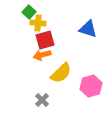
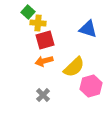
green square: moved 1 px left
orange arrow: moved 2 px right, 6 px down
yellow semicircle: moved 13 px right, 6 px up
gray cross: moved 1 px right, 5 px up
